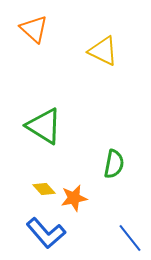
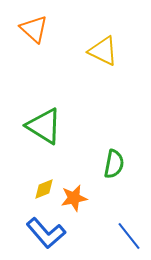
yellow diamond: rotated 70 degrees counterclockwise
blue line: moved 1 px left, 2 px up
